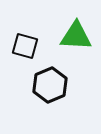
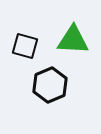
green triangle: moved 3 px left, 4 px down
